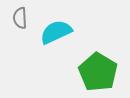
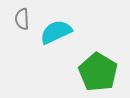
gray semicircle: moved 2 px right, 1 px down
